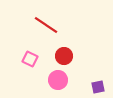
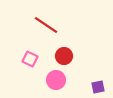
pink circle: moved 2 px left
